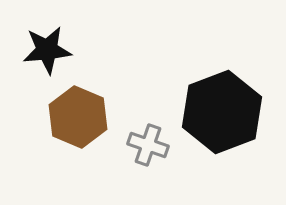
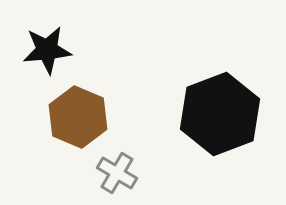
black hexagon: moved 2 px left, 2 px down
gray cross: moved 31 px left, 28 px down; rotated 12 degrees clockwise
